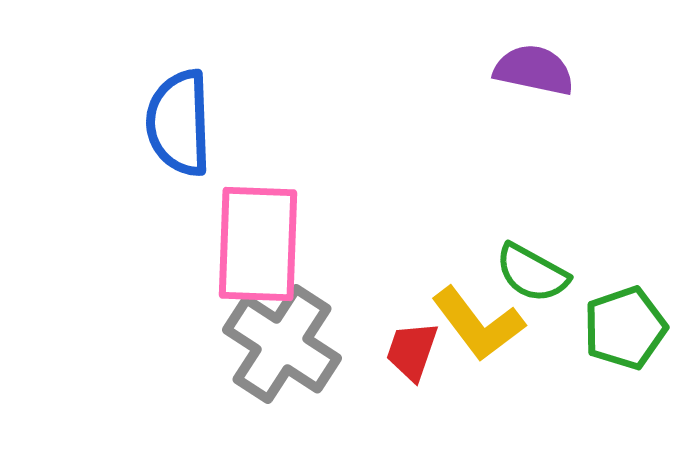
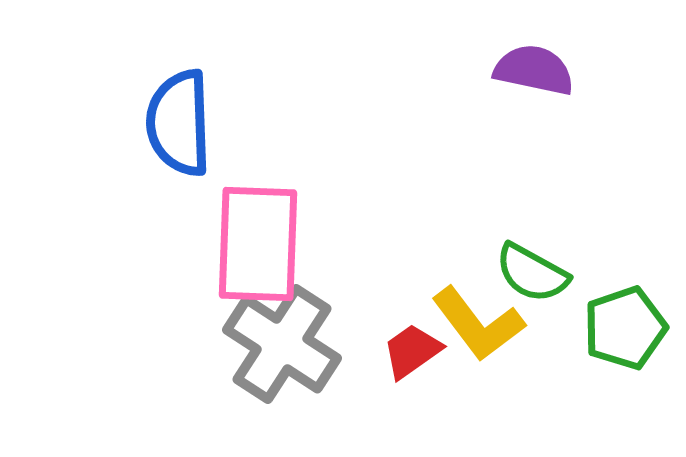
red trapezoid: rotated 36 degrees clockwise
